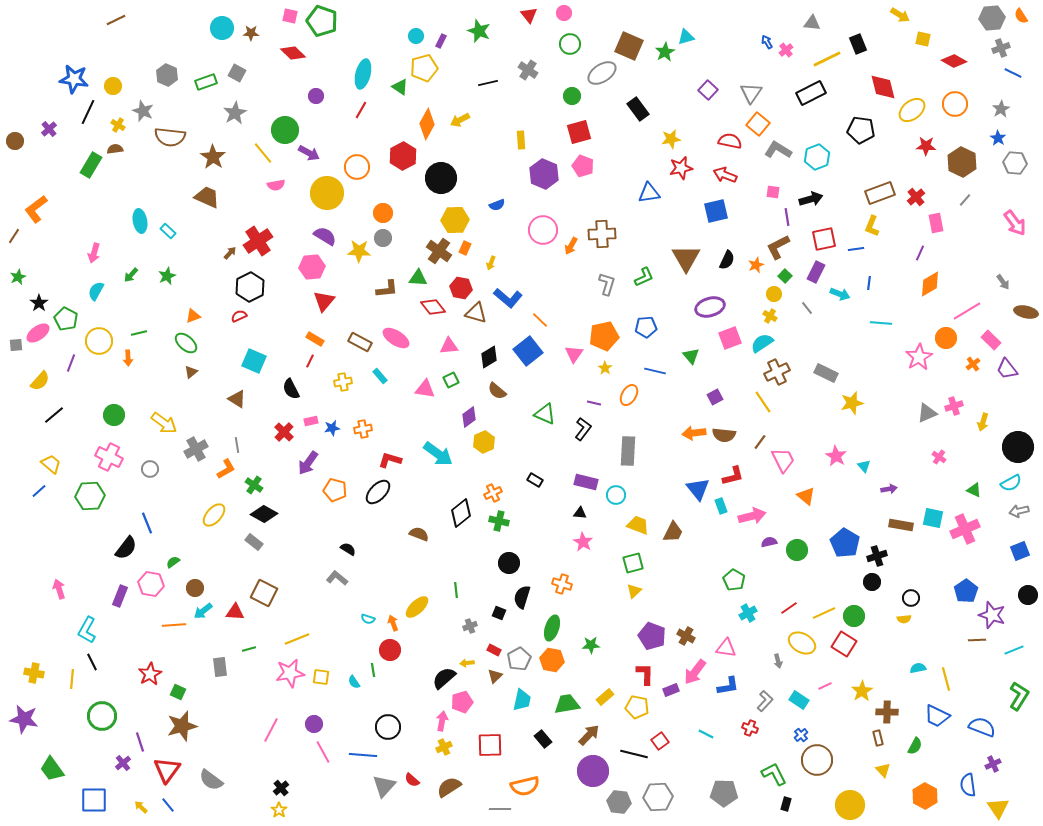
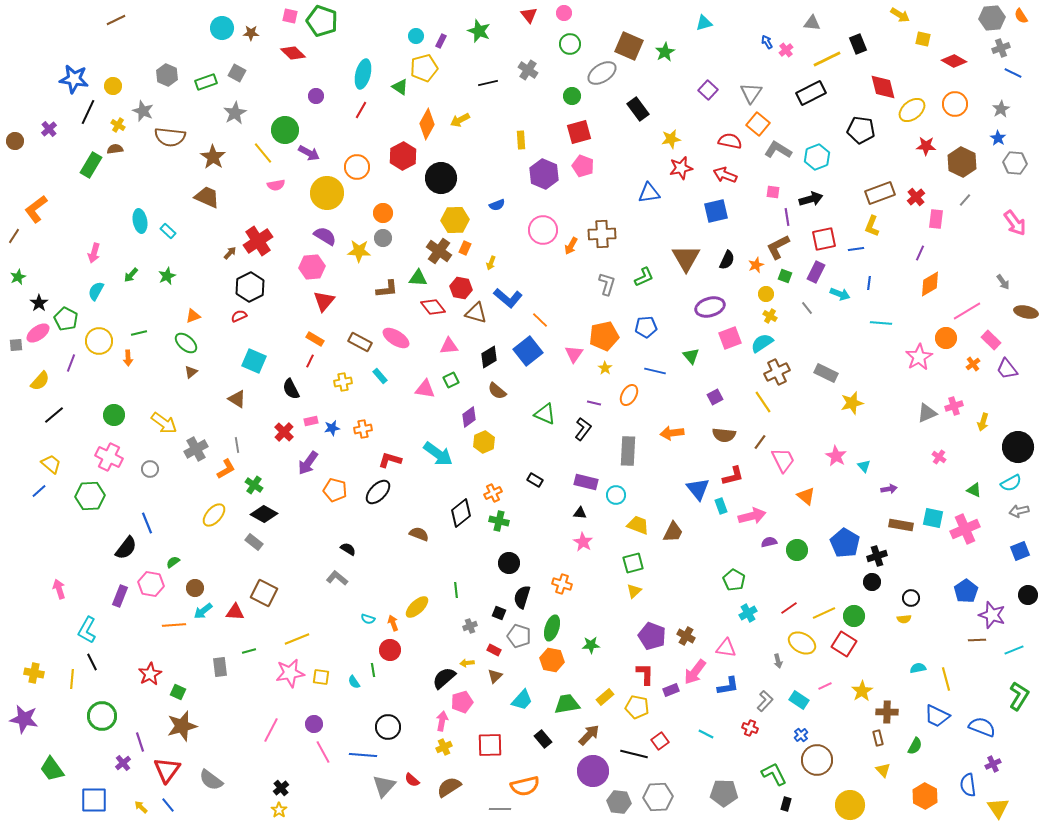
cyan triangle at (686, 37): moved 18 px right, 14 px up
pink rectangle at (936, 223): moved 4 px up; rotated 18 degrees clockwise
green square at (785, 276): rotated 24 degrees counterclockwise
yellow circle at (774, 294): moved 8 px left
orange arrow at (694, 433): moved 22 px left
green line at (249, 649): moved 2 px down
gray pentagon at (519, 659): moved 23 px up; rotated 25 degrees counterclockwise
cyan trapezoid at (522, 700): rotated 30 degrees clockwise
